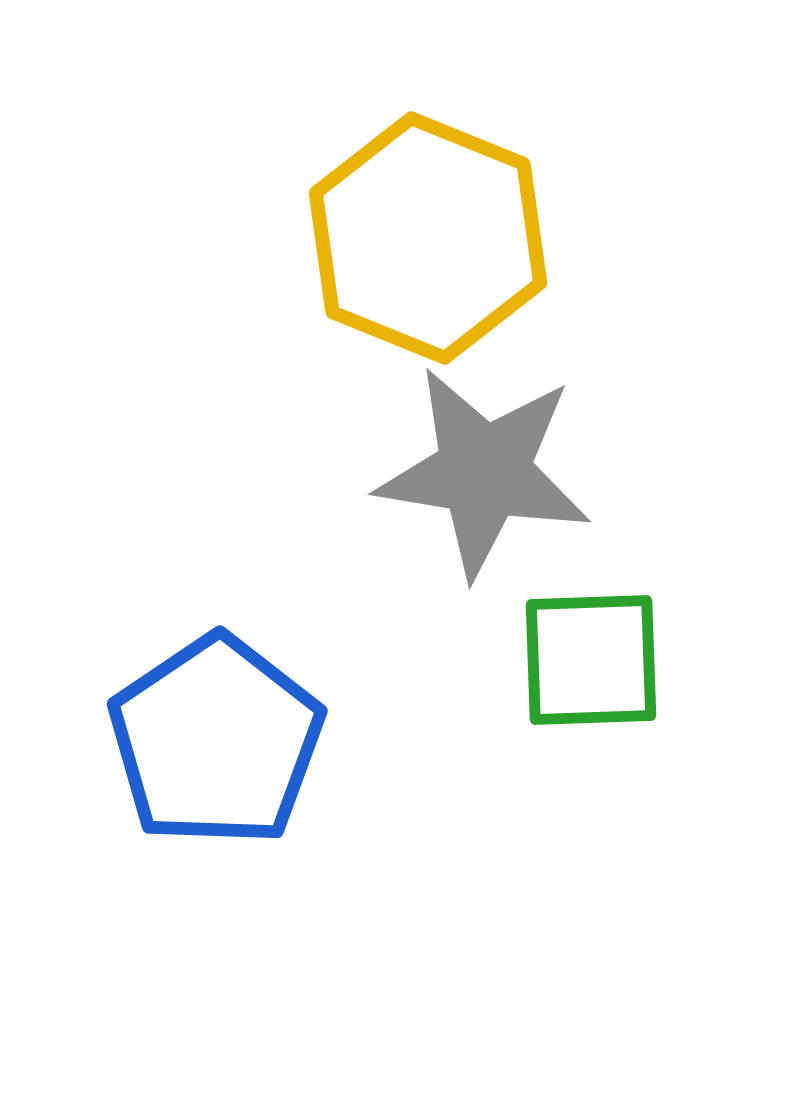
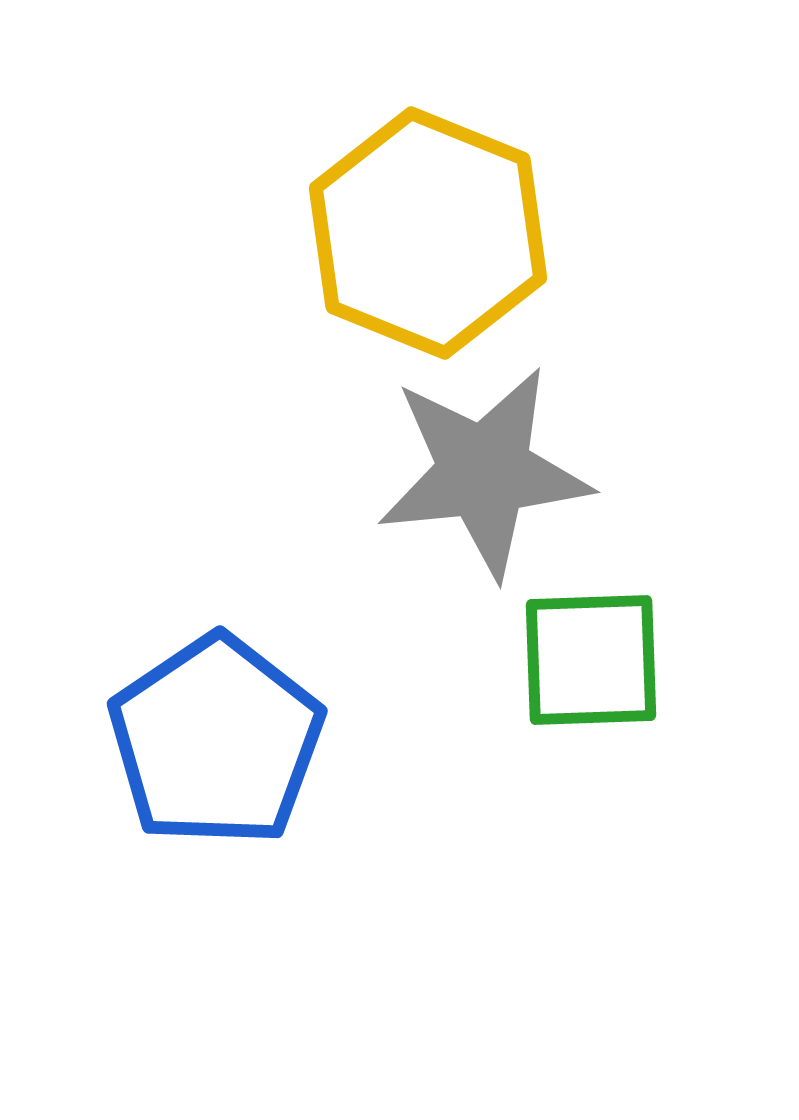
yellow hexagon: moved 5 px up
gray star: rotated 15 degrees counterclockwise
